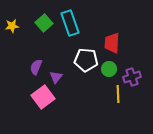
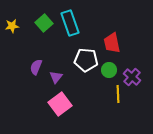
red trapezoid: rotated 15 degrees counterclockwise
green circle: moved 1 px down
purple cross: rotated 30 degrees counterclockwise
pink square: moved 17 px right, 7 px down
